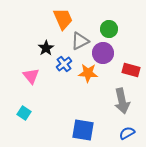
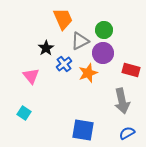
green circle: moved 5 px left, 1 px down
orange star: rotated 24 degrees counterclockwise
